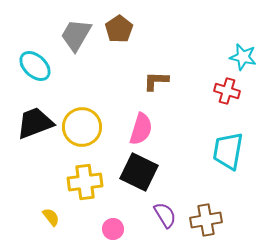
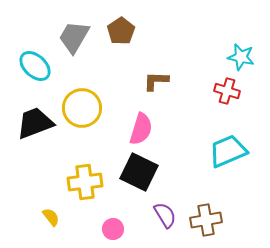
brown pentagon: moved 2 px right, 2 px down
gray trapezoid: moved 2 px left, 2 px down
cyan star: moved 2 px left
yellow circle: moved 19 px up
cyan trapezoid: rotated 57 degrees clockwise
